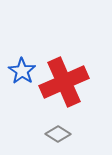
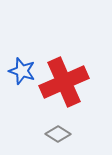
blue star: rotated 16 degrees counterclockwise
